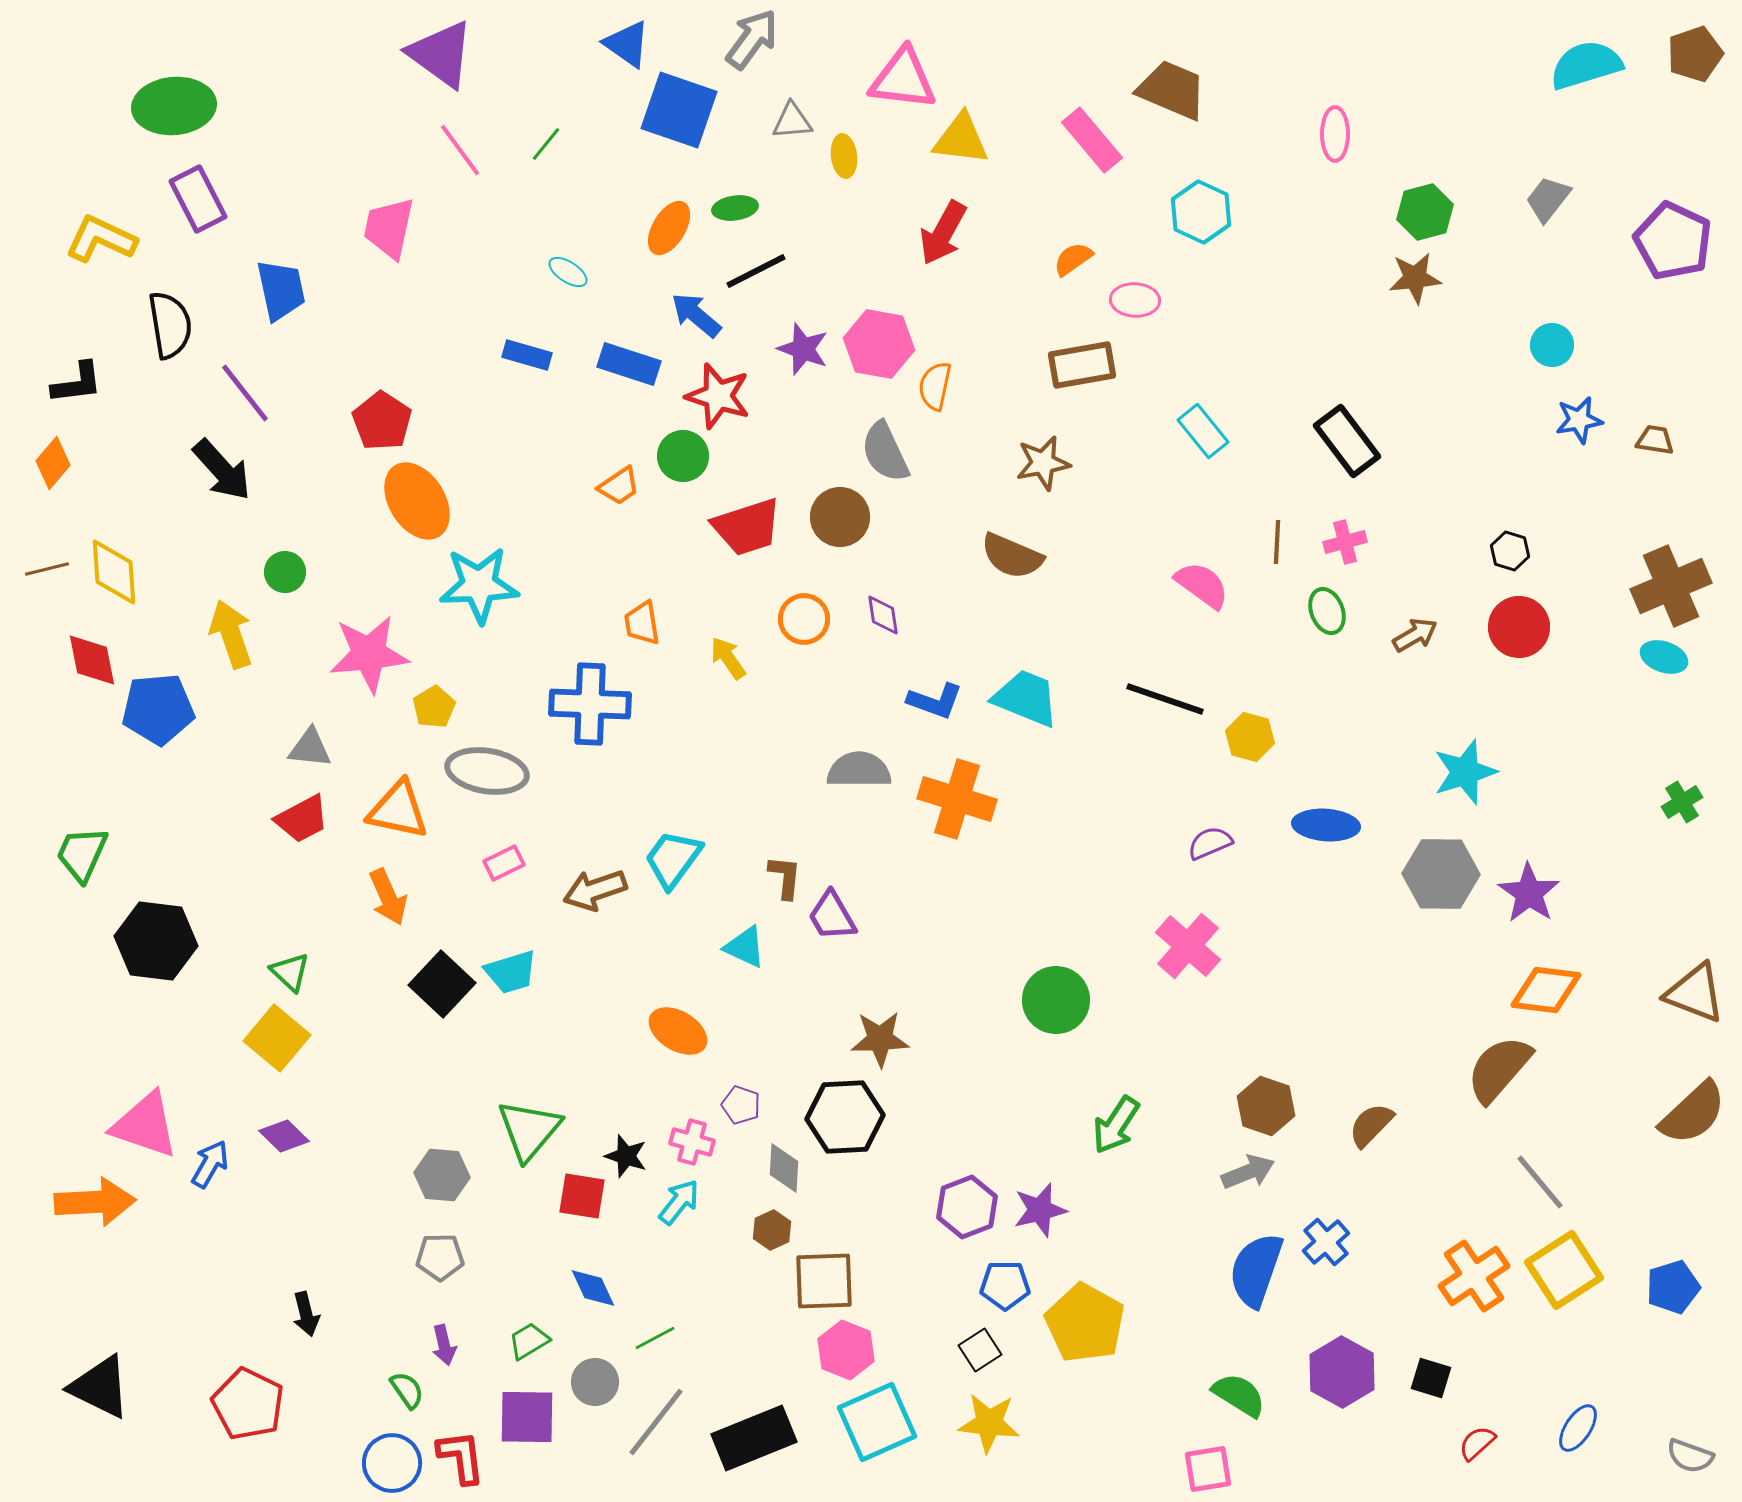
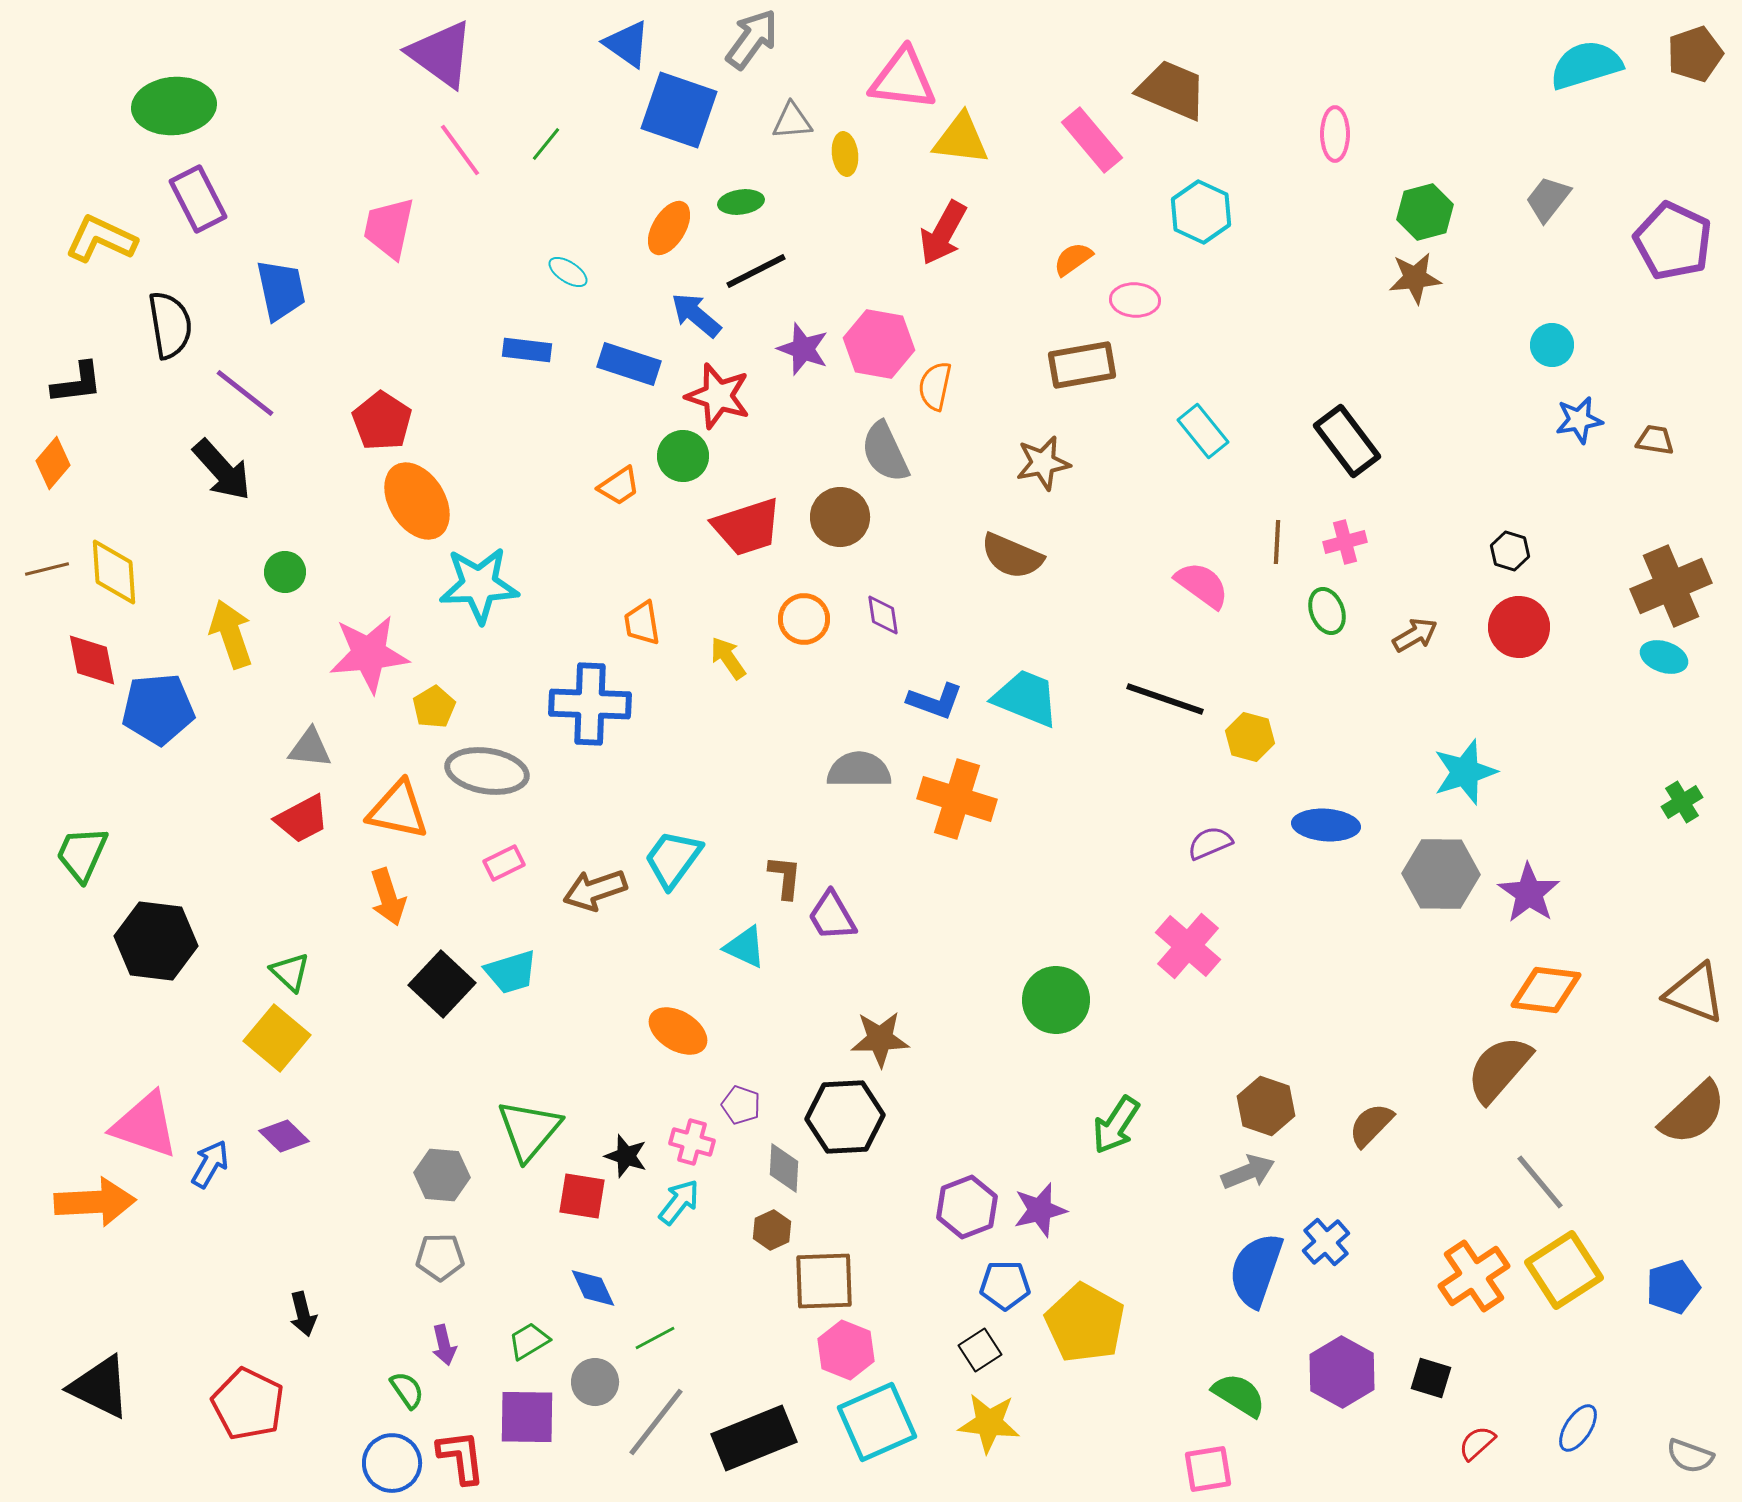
yellow ellipse at (844, 156): moved 1 px right, 2 px up
green ellipse at (735, 208): moved 6 px right, 6 px up
blue rectangle at (527, 355): moved 5 px up; rotated 9 degrees counterclockwise
purple line at (245, 393): rotated 14 degrees counterclockwise
orange arrow at (388, 897): rotated 6 degrees clockwise
black arrow at (306, 1314): moved 3 px left
